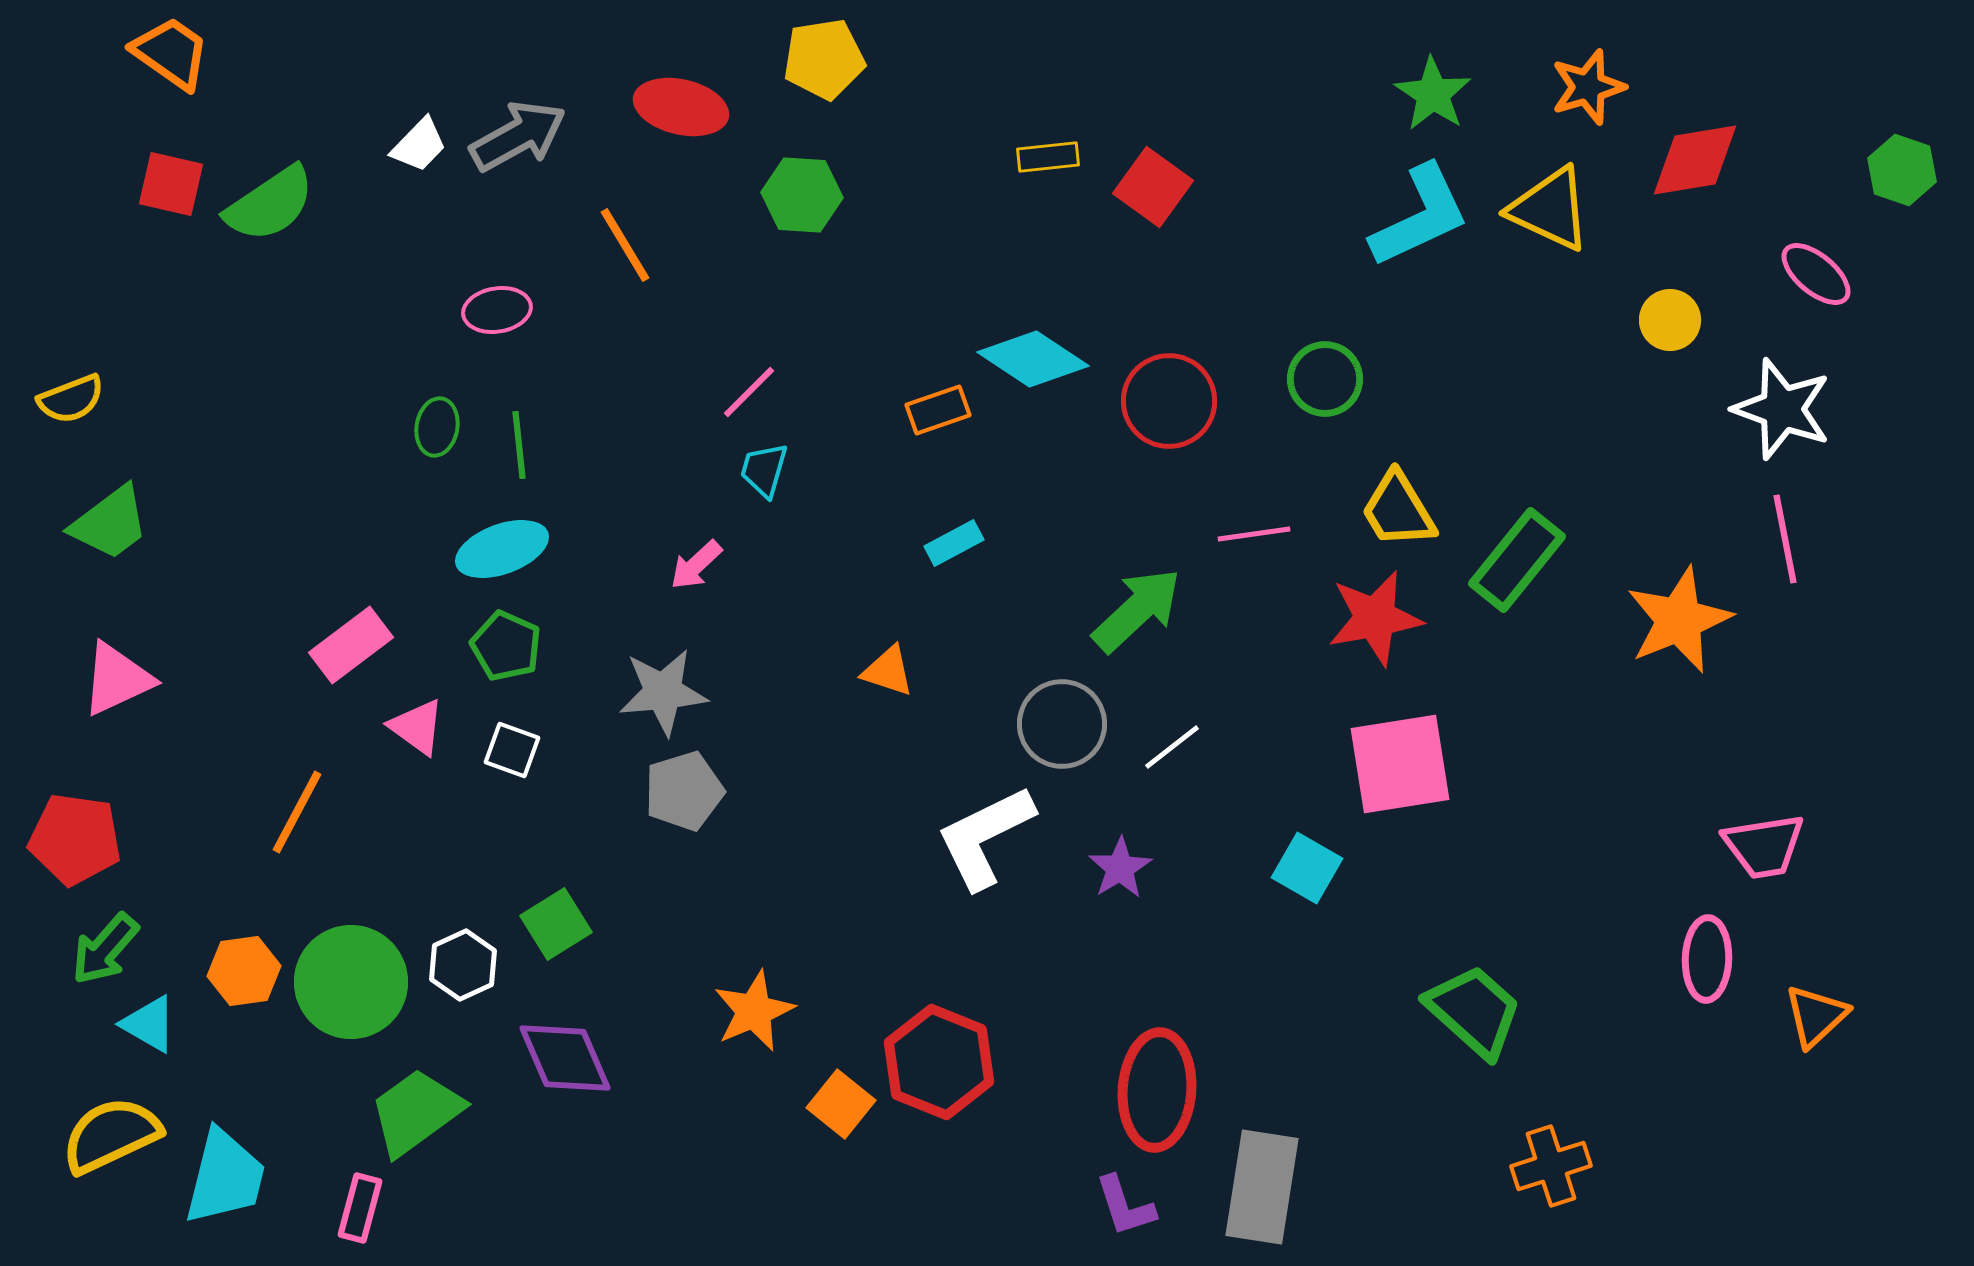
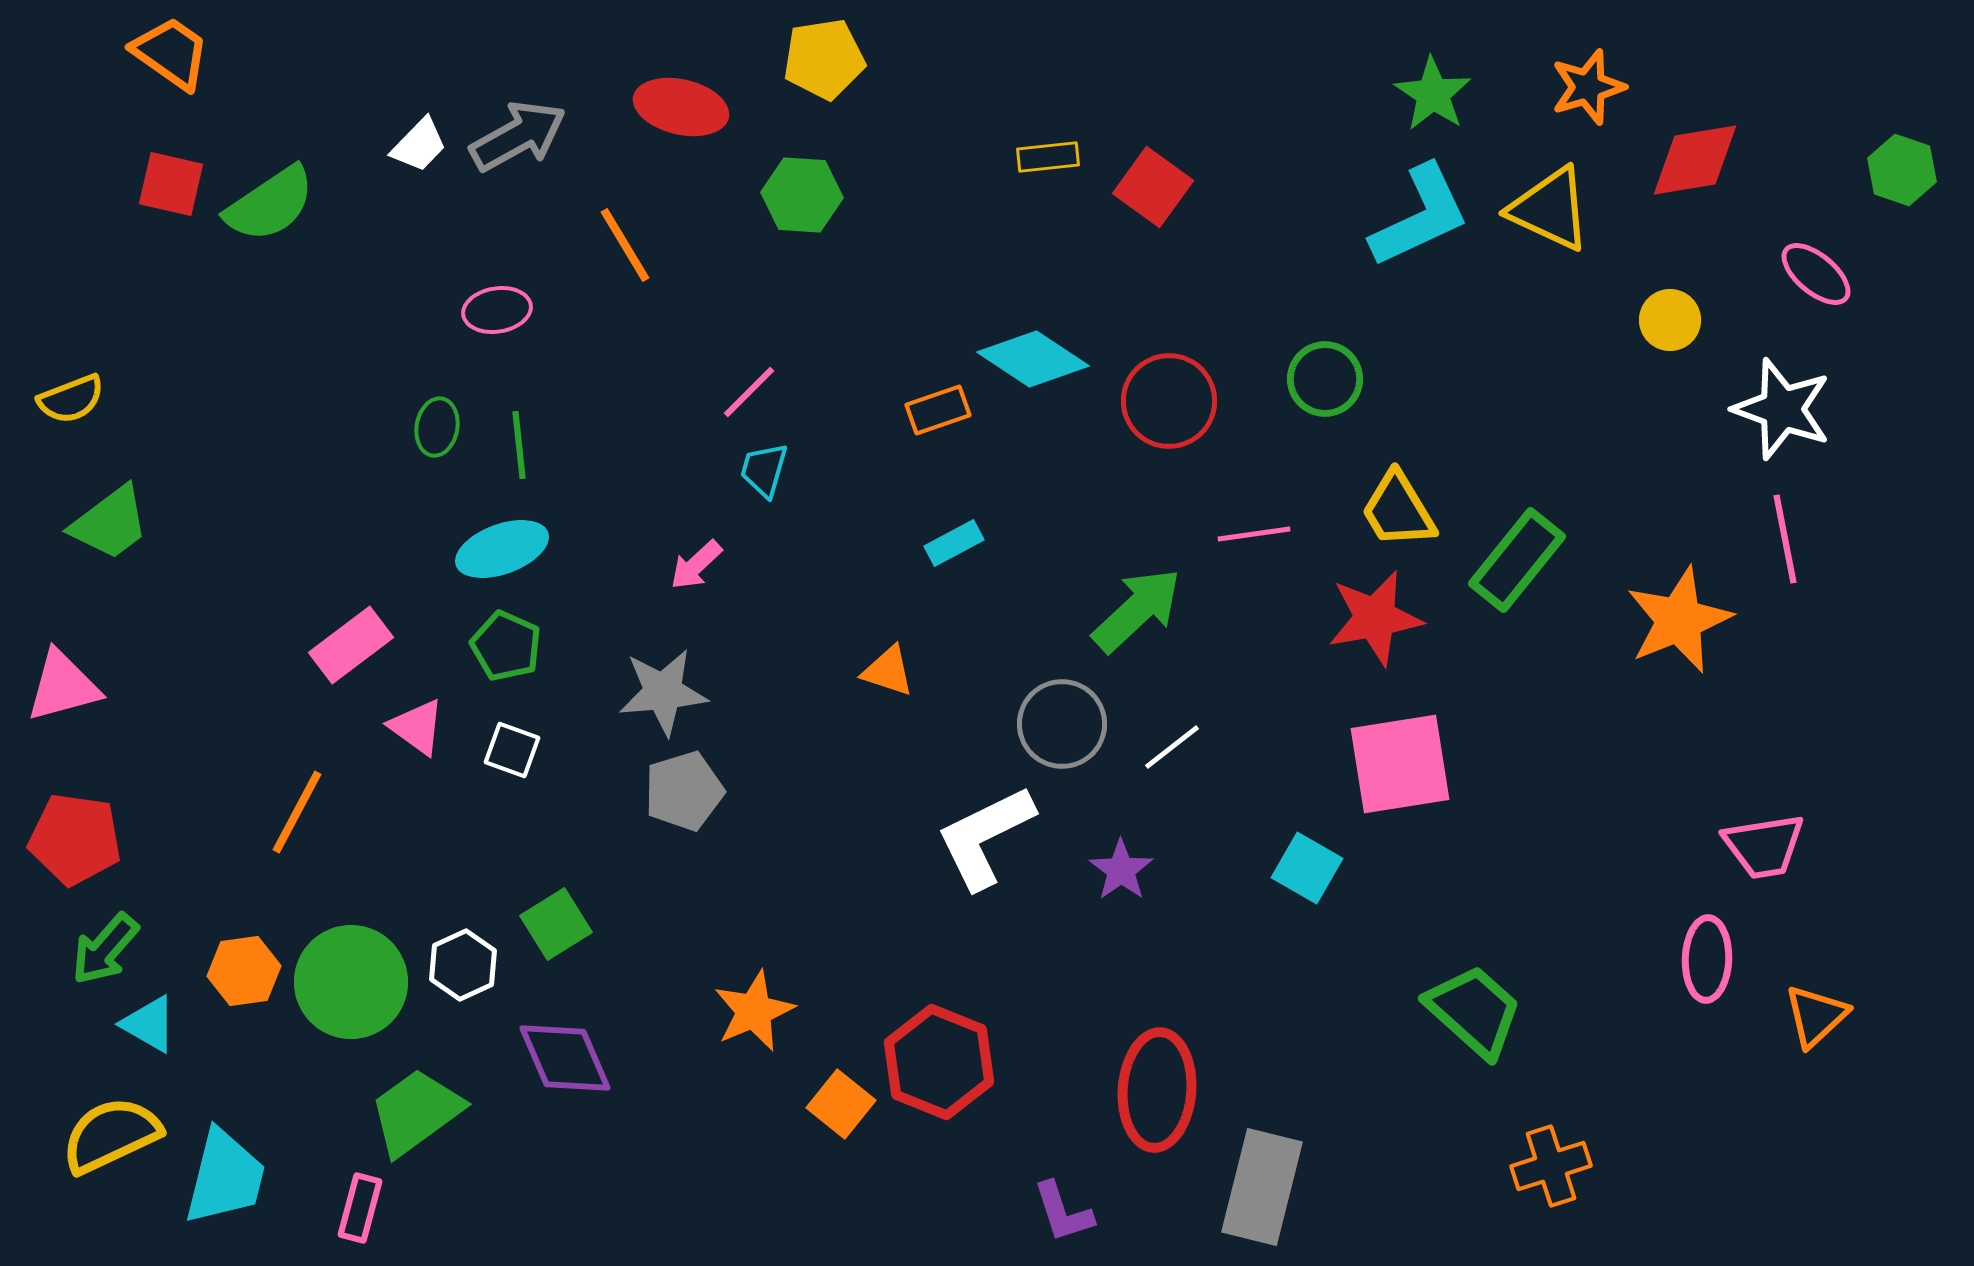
pink triangle at (117, 679): moved 54 px left, 7 px down; rotated 10 degrees clockwise
purple star at (1120, 868): moved 1 px right, 2 px down; rotated 4 degrees counterclockwise
gray rectangle at (1262, 1187): rotated 5 degrees clockwise
purple L-shape at (1125, 1206): moved 62 px left, 6 px down
